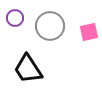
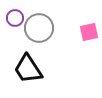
gray circle: moved 11 px left, 2 px down
